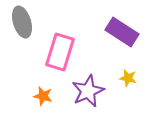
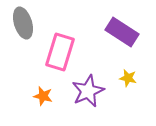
gray ellipse: moved 1 px right, 1 px down
